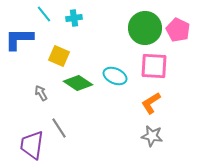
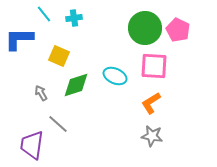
green diamond: moved 2 px left, 2 px down; rotated 52 degrees counterclockwise
gray line: moved 1 px left, 4 px up; rotated 15 degrees counterclockwise
